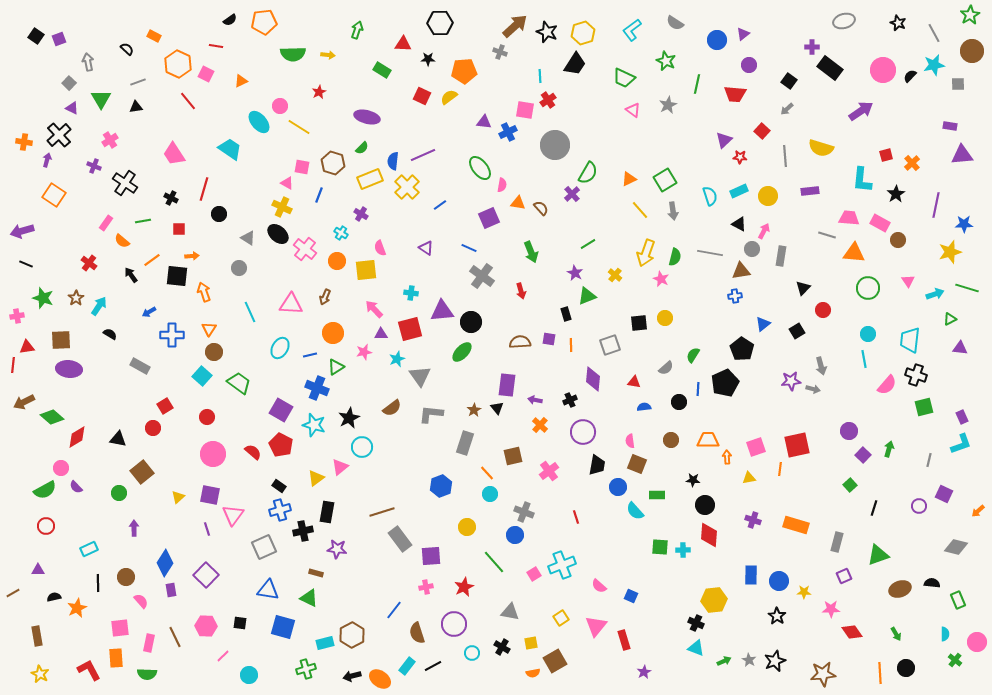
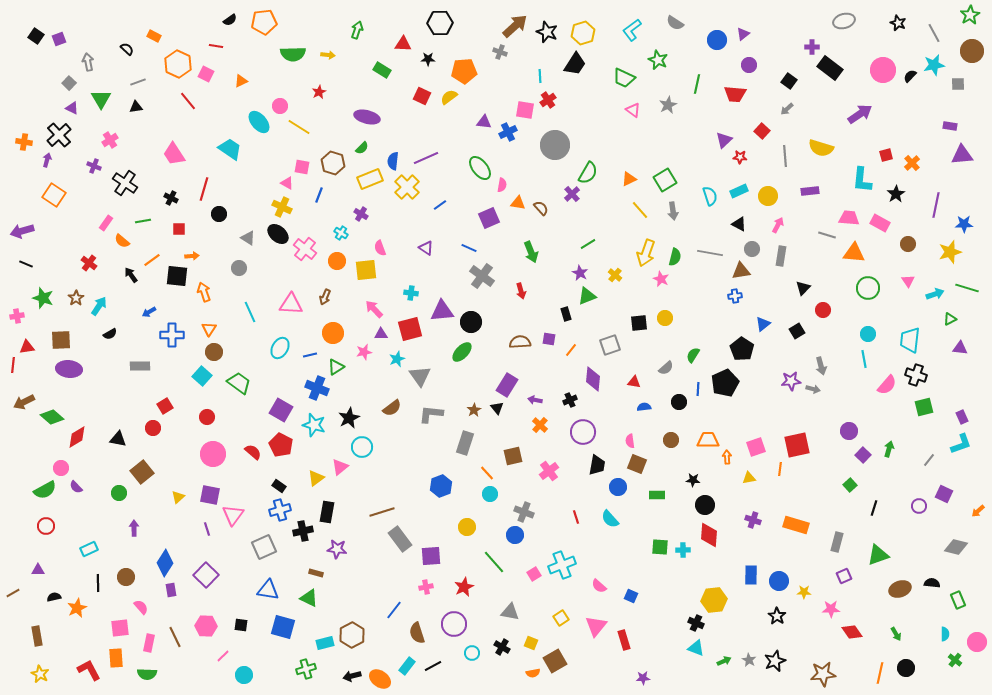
green star at (666, 61): moved 8 px left, 1 px up
purple arrow at (861, 111): moved 1 px left, 3 px down
purple line at (423, 155): moved 3 px right, 3 px down
pink arrow at (764, 231): moved 14 px right, 6 px up
brown circle at (898, 240): moved 10 px right, 4 px down
purple star at (575, 273): moved 5 px right
black semicircle at (110, 334): rotated 120 degrees clockwise
orange line at (571, 345): moved 5 px down; rotated 40 degrees clockwise
gray rectangle at (140, 366): rotated 30 degrees counterclockwise
purple rectangle at (507, 385): rotated 25 degrees clockwise
gray line at (929, 460): rotated 24 degrees clockwise
cyan semicircle at (635, 511): moved 25 px left, 8 px down
pink semicircle at (141, 601): moved 6 px down
black square at (240, 623): moved 1 px right, 2 px down
yellow square at (531, 643): rotated 32 degrees clockwise
purple star at (644, 672): moved 1 px left, 6 px down; rotated 24 degrees clockwise
orange line at (880, 673): rotated 15 degrees clockwise
cyan circle at (249, 675): moved 5 px left
